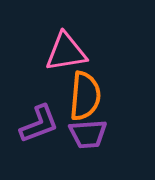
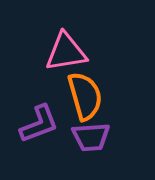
orange semicircle: rotated 21 degrees counterclockwise
purple trapezoid: moved 3 px right, 3 px down
